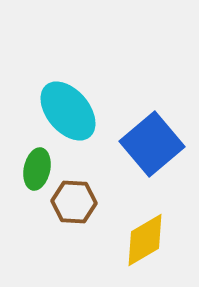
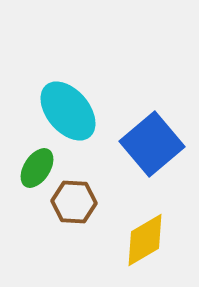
green ellipse: moved 1 px up; rotated 21 degrees clockwise
